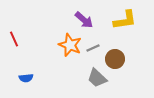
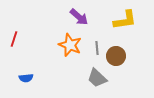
purple arrow: moved 5 px left, 3 px up
red line: rotated 42 degrees clockwise
gray line: moved 4 px right; rotated 72 degrees counterclockwise
brown circle: moved 1 px right, 3 px up
